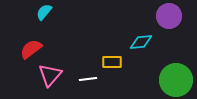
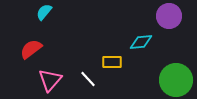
pink triangle: moved 5 px down
white line: rotated 54 degrees clockwise
